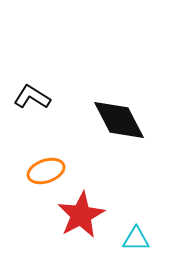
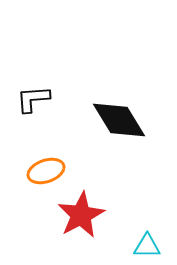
black L-shape: moved 1 px right, 2 px down; rotated 36 degrees counterclockwise
black diamond: rotated 4 degrees counterclockwise
cyan triangle: moved 11 px right, 7 px down
